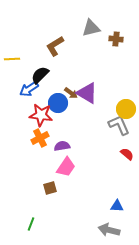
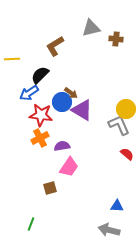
blue arrow: moved 4 px down
purple triangle: moved 5 px left, 17 px down
blue circle: moved 4 px right, 1 px up
pink trapezoid: moved 3 px right
